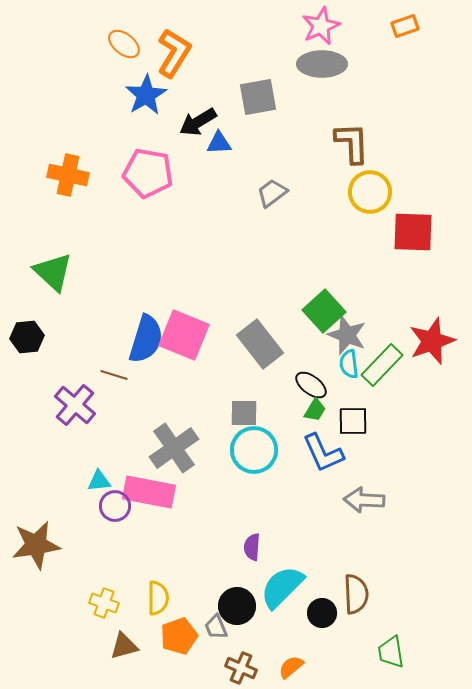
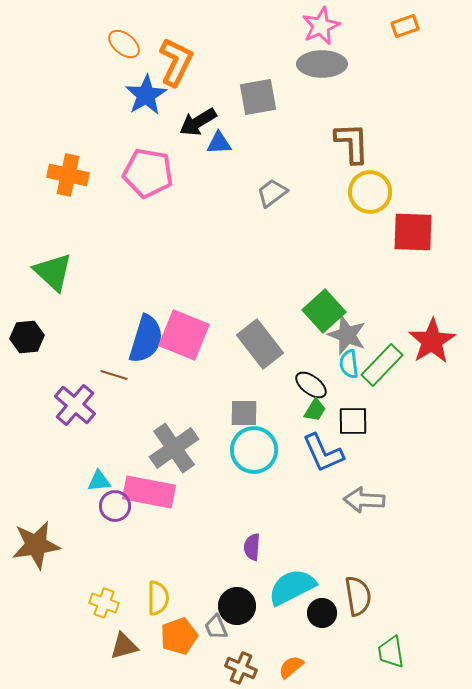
orange L-shape at (174, 53): moved 2 px right, 9 px down; rotated 6 degrees counterclockwise
red star at (432, 341): rotated 12 degrees counterclockwise
cyan semicircle at (282, 587): moved 10 px right; rotated 18 degrees clockwise
brown semicircle at (356, 594): moved 2 px right, 2 px down; rotated 6 degrees counterclockwise
